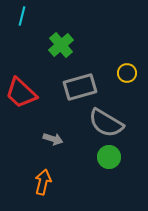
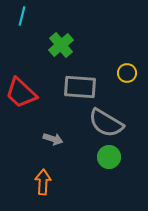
gray rectangle: rotated 20 degrees clockwise
orange arrow: rotated 10 degrees counterclockwise
